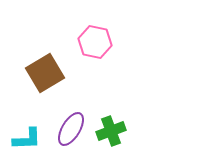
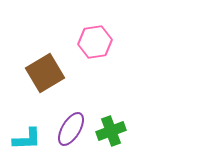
pink hexagon: rotated 20 degrees counterclockwise
